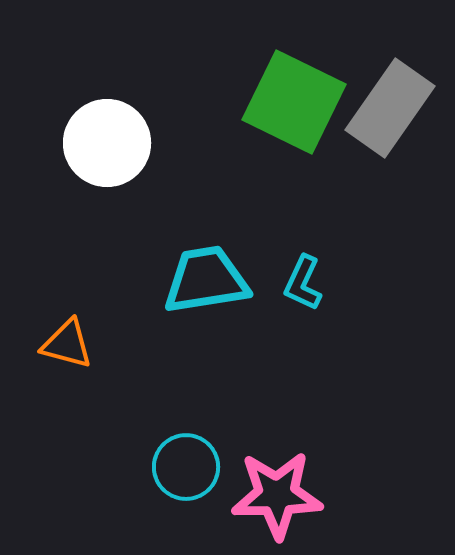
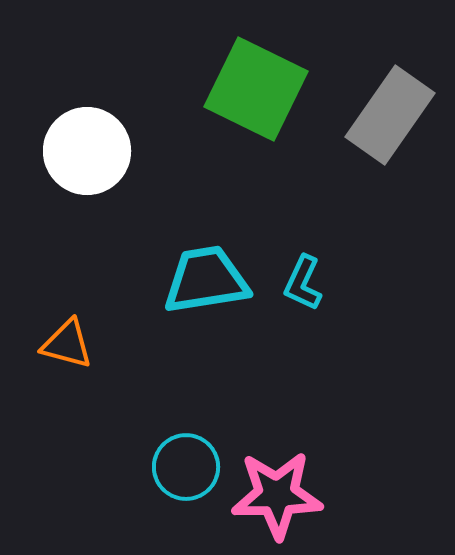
green square: moved 38 px left, 13 px up
gray rectangle: moved 7 px down
white circle: moved 20 px left, 8 px down
